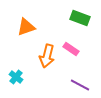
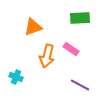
green rectangle: rotated 24 degrees counterclockwise
orange triangle: moved 7 px right
cyan cross: rotated 16 degrees counterclockwise
